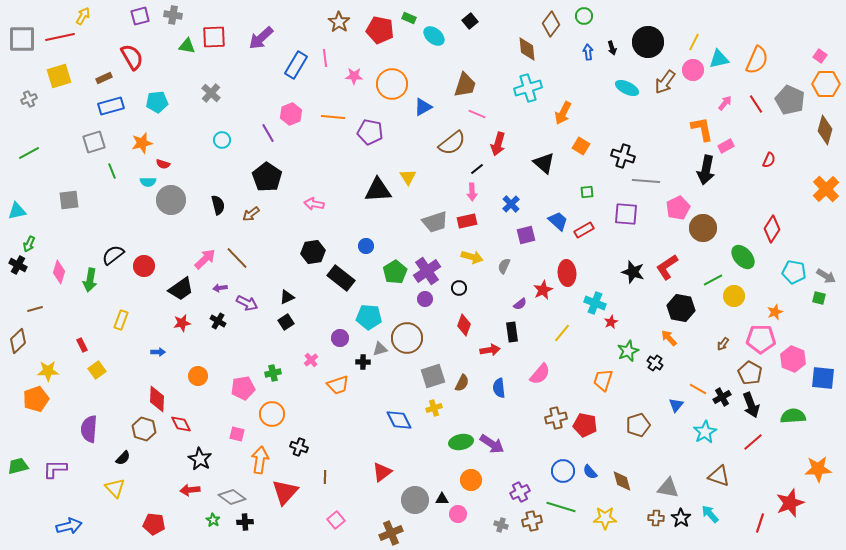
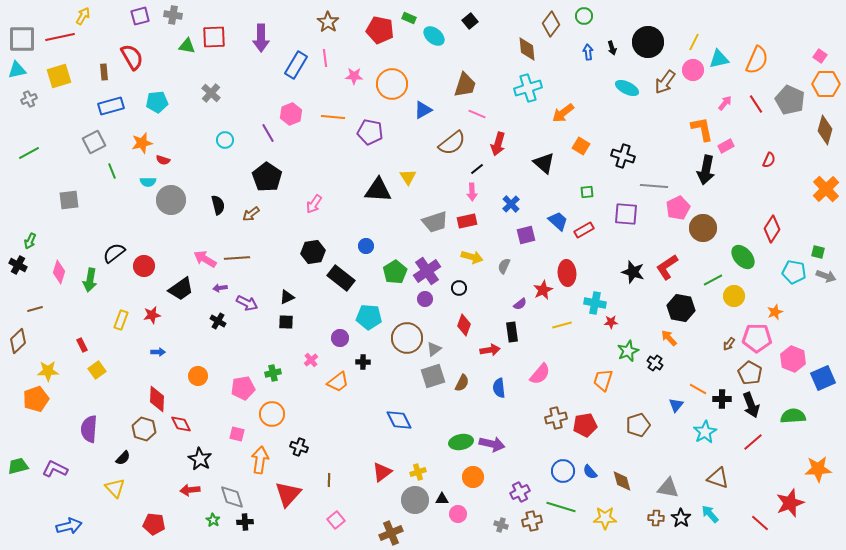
brown star at (339, 22): moved 11 px left
purple arrow at (261, 38): rotated 48 degrees counterclockwise
brown rectangle at (104, 78): moved 6 px up; rotated 70 degrees counterclockwise
blue triangle at (423, 107): moved 3 px down
orange arrow at (563, 113): rotated 25 degrees clockwise
cyan circle at (222, 140): moved 3 px right
gray square at (94, 142): rotated 10 degrees counterclockwise
red semicircle at (163, 164): moved 4 px up
gray line at (646, 181): moved 8 px right, 5 px down
black triangle at (378, 190): rotated 8 degrees clockwise
pink arrow at (314, 204): rotated 66 degrees counterclockwise
cyan triangle at (17, 211): moved 141 px up
green arrow at (29, 244): moved 1 px right, 3 px up
black semicircle at (113, 255): moved 1 px right, 2 px up
brown line at (237, 258): rotated 50 degrees counterclockwise
pink arrow at (205, 259): rotated 105 degrees counterclockwise
gray arrow at (826, 276): rotated 12 degrees counterclockwise
green square at (819, 298): moved 1 px left, 46 px up
cyan cross at (595, 303): rotated 10 degrees counterclockwise
black square at (286, 322): rotated 35 degrees clockwise
red star at (611, 322): rotated 24 degrees clockwise
red star at (182, 323): moved 30 px left, 8 px up
yellow line at (562, 333): moved 8 px up; rotated 36 degrees clockwise
pink pentagon at (761, 339): moved 4 px left, 1 px up
brown arrow at (723, 344): moved 6 px right
gray triangle at (380, 349): moved 54 px right; rotated 21 degrees counterclockwise
blue square at (823, 378): rotated 30 degrees counterclockwise
orange trapezoid at (338, 385): moved 3 px up; rotated 20 degrees counterclockwise
black cross at (722, 397): moved 2 px down; rotated 30 degrees clockwise
yellow cross at (434, 408): moved 16 px left, 64 px down
red pentagon at (585, 425): rotated 20 degrees counterclockwise
purple arrow at (492, 444): rotated 20 degrees counterclockwise
purple L-shape at (55, 469): rotated 25 degrees clockwise
brown triangle at (719, 476): moved 1 px left, 2 px down
brown line at (325, 477): moved 4 px right, 3 px down
orange circle at (471, 480): moved 2 px right, 3 px up
red triangle at (285, 492): moved 3 px right, 2 px down
gray diamond at (232, 497): rotated 36 degrees clockwise
red line at (760, 523): rotated 66 degrees counterclockwise
